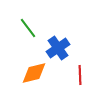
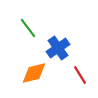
red line: rotated 30 degrees counterclockwise
